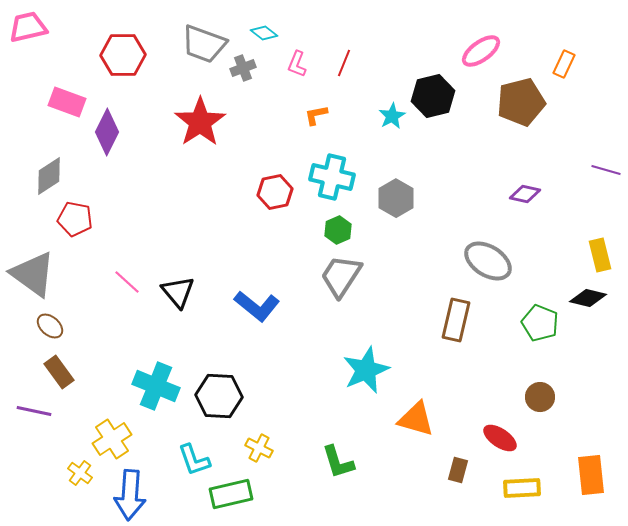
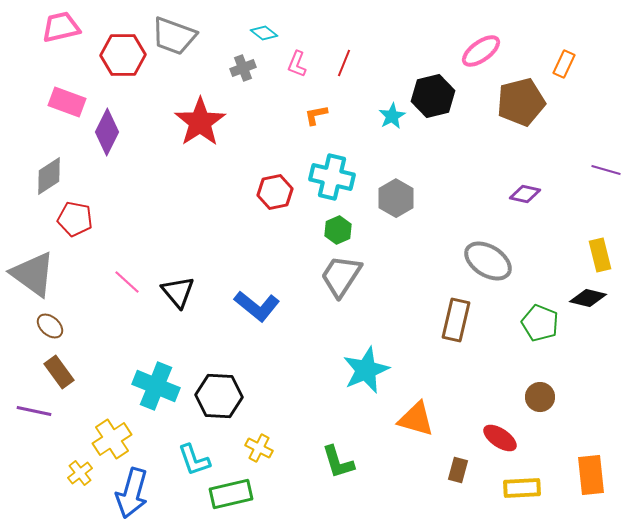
pink trapezoid at (28, 27): moved 33 px right
gray trapezoid at (204, 44): moved 30 px left, 8 px up
yellow cross at (80, 473): rotated 15 degrees clockwise
blue arrow at (130, 495): moved 2 px right, 2 px up; rotated 12 degrees clockwise
